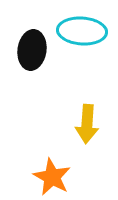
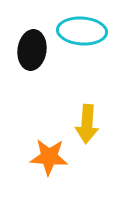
orange star: moved 3 px left, 20 px up; rotated 24 degrees counterclockwise
